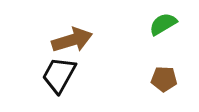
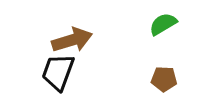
black trapezoid: moved 1 px left, 3 px up; rotated 9 degrees counterclockwise
